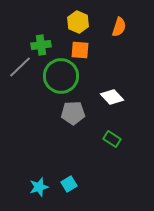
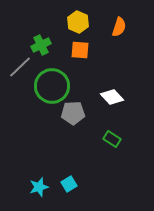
green cross: rotated 18 degrees counterclockwise
green circle: moved 9 px left, 10 px down
